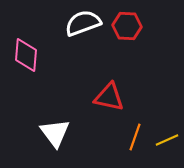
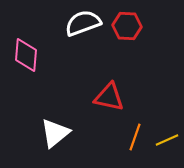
white triangle: rotated 28 degrees clockwise
